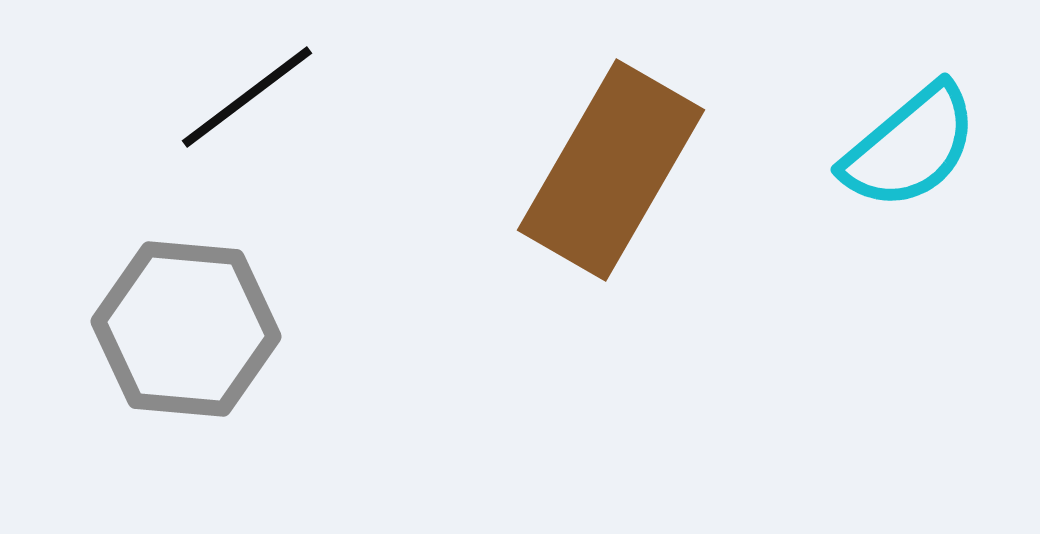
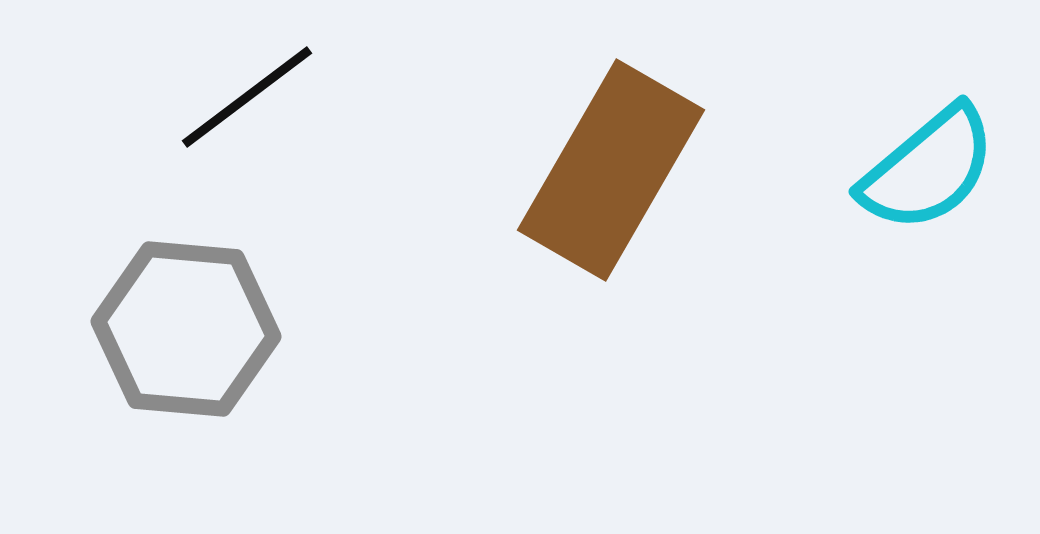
cyan semicircle: moved 18 px right, 22 px down
